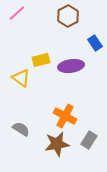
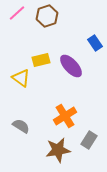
brown hexagon: moved 21 px left; rotated 10 degrees clockwise
purple ellipse: rotated 55 degrees clockwise
orange cross: rotated 30 degrees clockwise
gray semicircle: moved 3 px up
brown star: moved 1 px right, 6 px down
